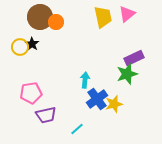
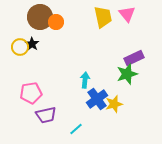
pink triangle: rotated 30 degrees counterclockwise
cyan line: moved 1 px left
